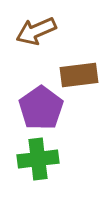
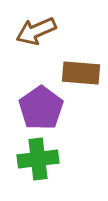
brown rectangle: moved 2 px right, 2 px up; rotated 12 degrees clockwise
